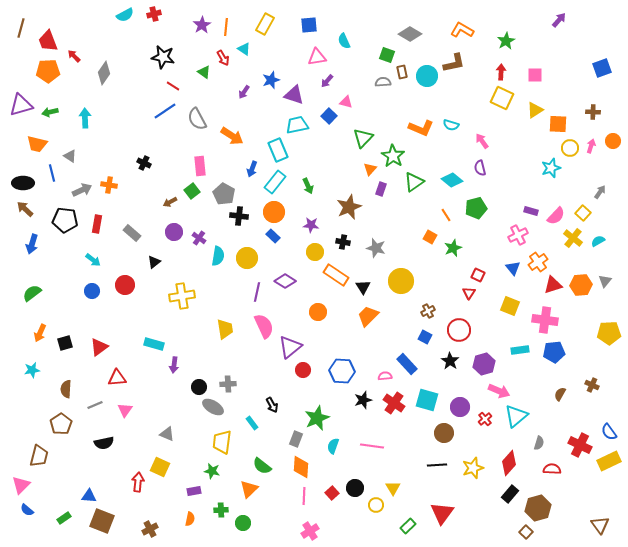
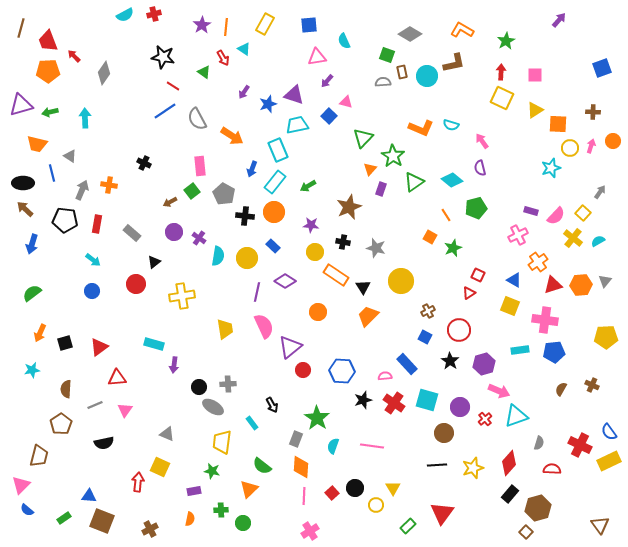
blue star at (271, 80): moved 3 px left, 24 px down
green arrow at (308, 186): rotated 84 degrees clockwise
gray arrow at (82, 190): rotated 42 degrees counterclockwise
black cross at (239, 216): moved 6 px right
blue rectangle at (273, 236): moved 10 px down
blue triangle at (513, 268): moved 1 px right, 12 px down; rotated 21 degrees counterclockwise
red circle at (125, 285): moved 11 px right, 1 px up
red triangle at (469, 293): rotated 24 degrees clockwise
yellow pentagon at (609, 333): moved 3 px left, 4 px down
brown semicircle at (560, 394): moved 1 px right, 5 px up
cyan triangle at (516, 416): rotated 20 degrees clockwise
green star at (317, 418): rotated 15 degrees counterclockwise
